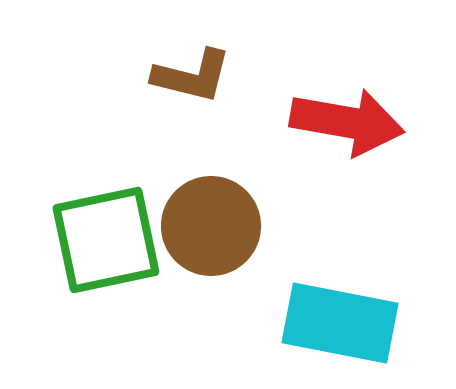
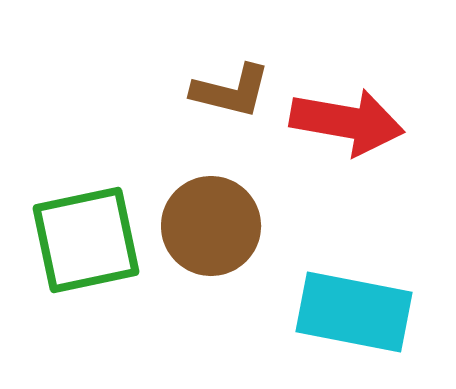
brown L-shape: moved 39 px right, 15 px down
green square: moved 20 px left
cyan rectangle: moved 14 px right, 11 px up
